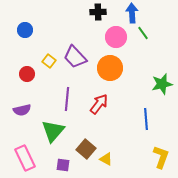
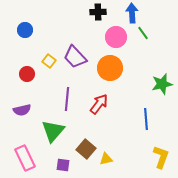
yellow triangle: rotated 40 degrees counterclockwise
